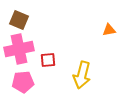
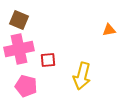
yellow arrow: moved 1 px down
pink pentagon: moved 3 px right, 4 px down; rotated 20 degrees clockwise
